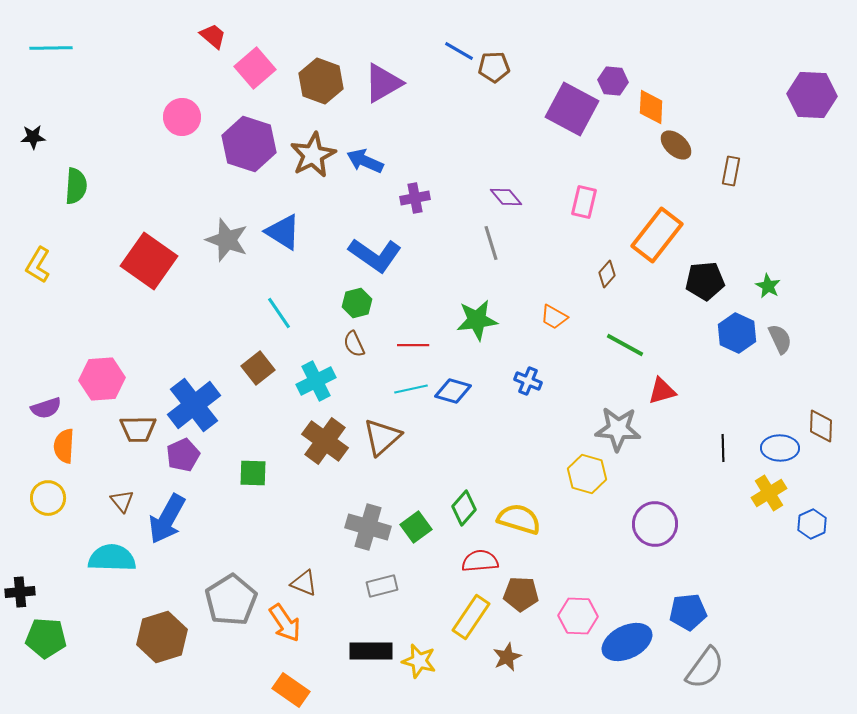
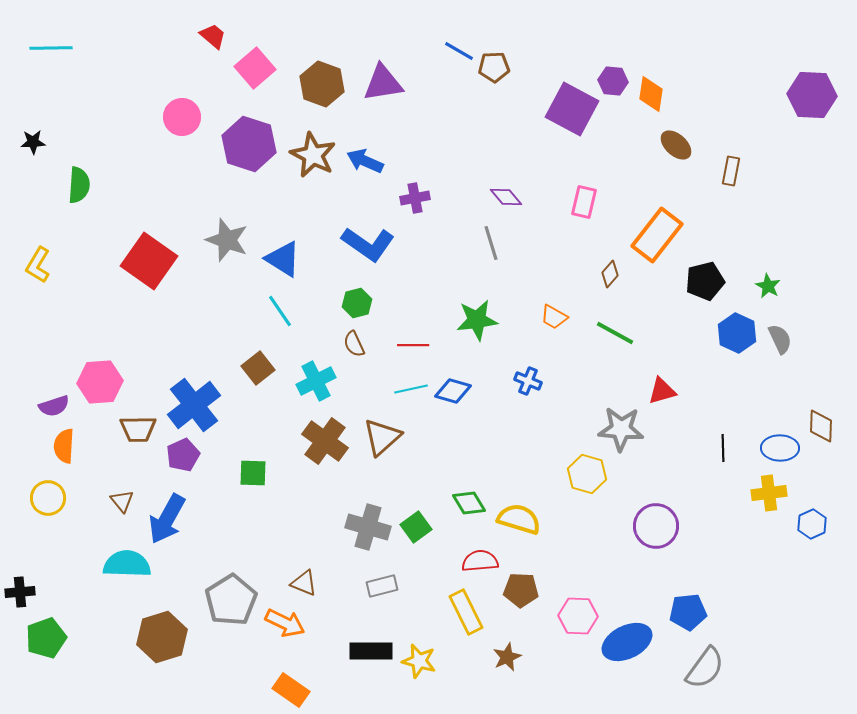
brown hexagon at (321, 81): moved 1 px right, 3 px down
purple triangle at (383, 83): rotated 21 degrees clockwise
orange diamond at (651, 107): moved 13 px up; rotated 6 degrees clockwise
black star at (33, 137): moved 5 px down
brown star at (313, 155): rotated 18 degrees counterclockwise
green semicircle at (76, 186): moved 3 px right, 1 px up
blue triangle at (283, 232): moved 27 px down
blue L-shape at (375, 255): moved 7 px left, 11 px up
brown diamond at (607, 274): moved 3 px right
black pentagon at (705, 281): rotated 9 degrees counterclockwise
cyan line at (279, 313): moved 1 px right, 2 px up
green line at (625, 345): moved 10 px left, 12 px up
pink hexagon at (102, 379): moved 2 px left, 3 px down
purple semicircle at (46, 408): moved 8 px right, 2 px up
gray star at (618, 429): moved 3 px right
yellow cross at (769, 493): rotated 24 degrees clockwise
green diamond at (464, 508): moved 5 px right, 5 px up; rotated 72 degrees counterclockwise
purple circle at (655, 524): moved 1 px right, 2 px down
cyan semicircle at (112, 558): moved 15 px right, 6 px down
brown pentagon at (521, 594): moved 4 px up
yellow rectangle at (471, 617): moved 5 px left, 5 px up; rotated 60 degrees counterclockwise
orange arrow at (285, 623): rotated 30 degrees counterclockwise
green pentagon at (46, 638): rotated 24 degrees counterclockwise
